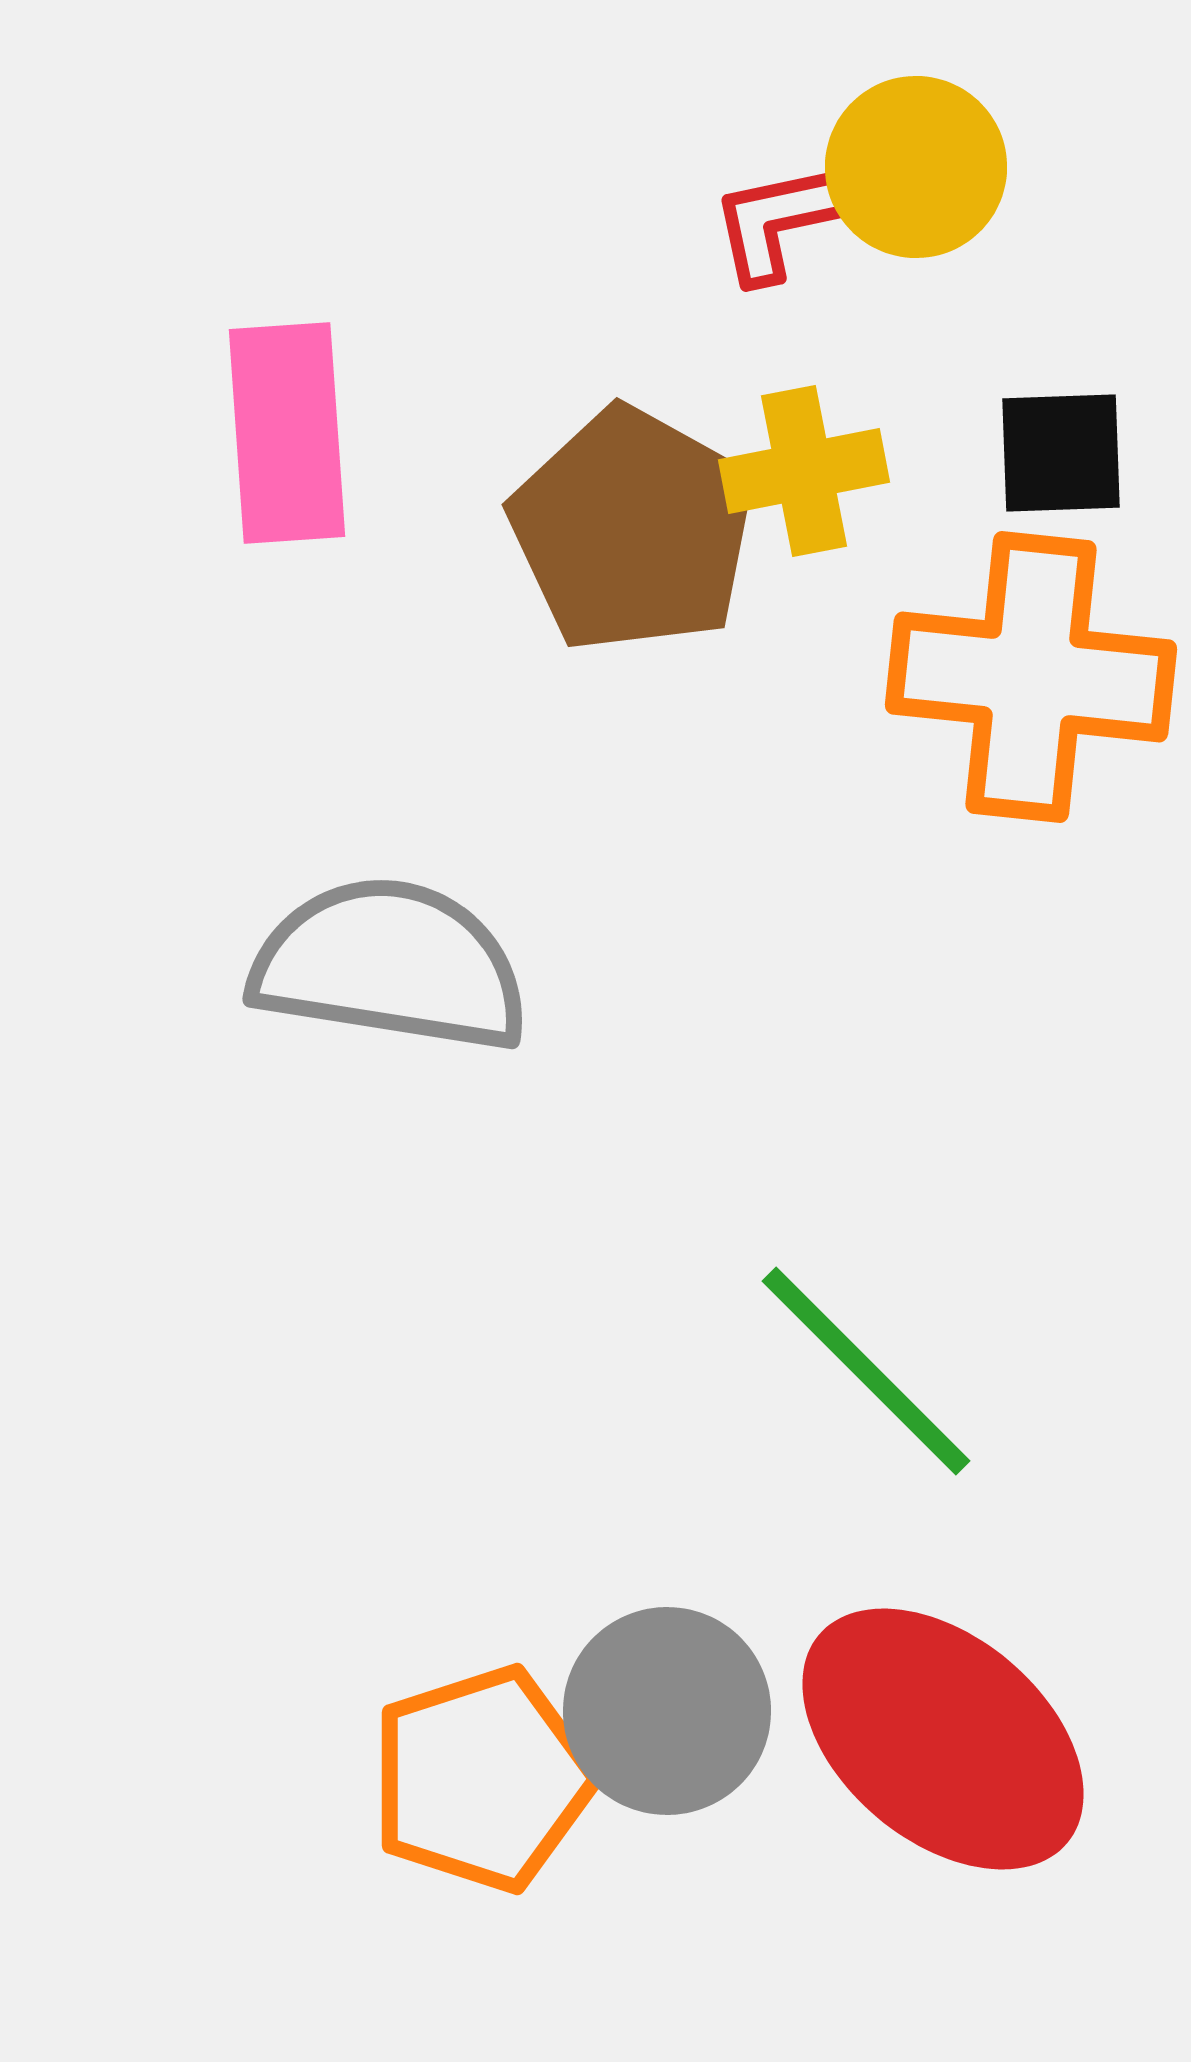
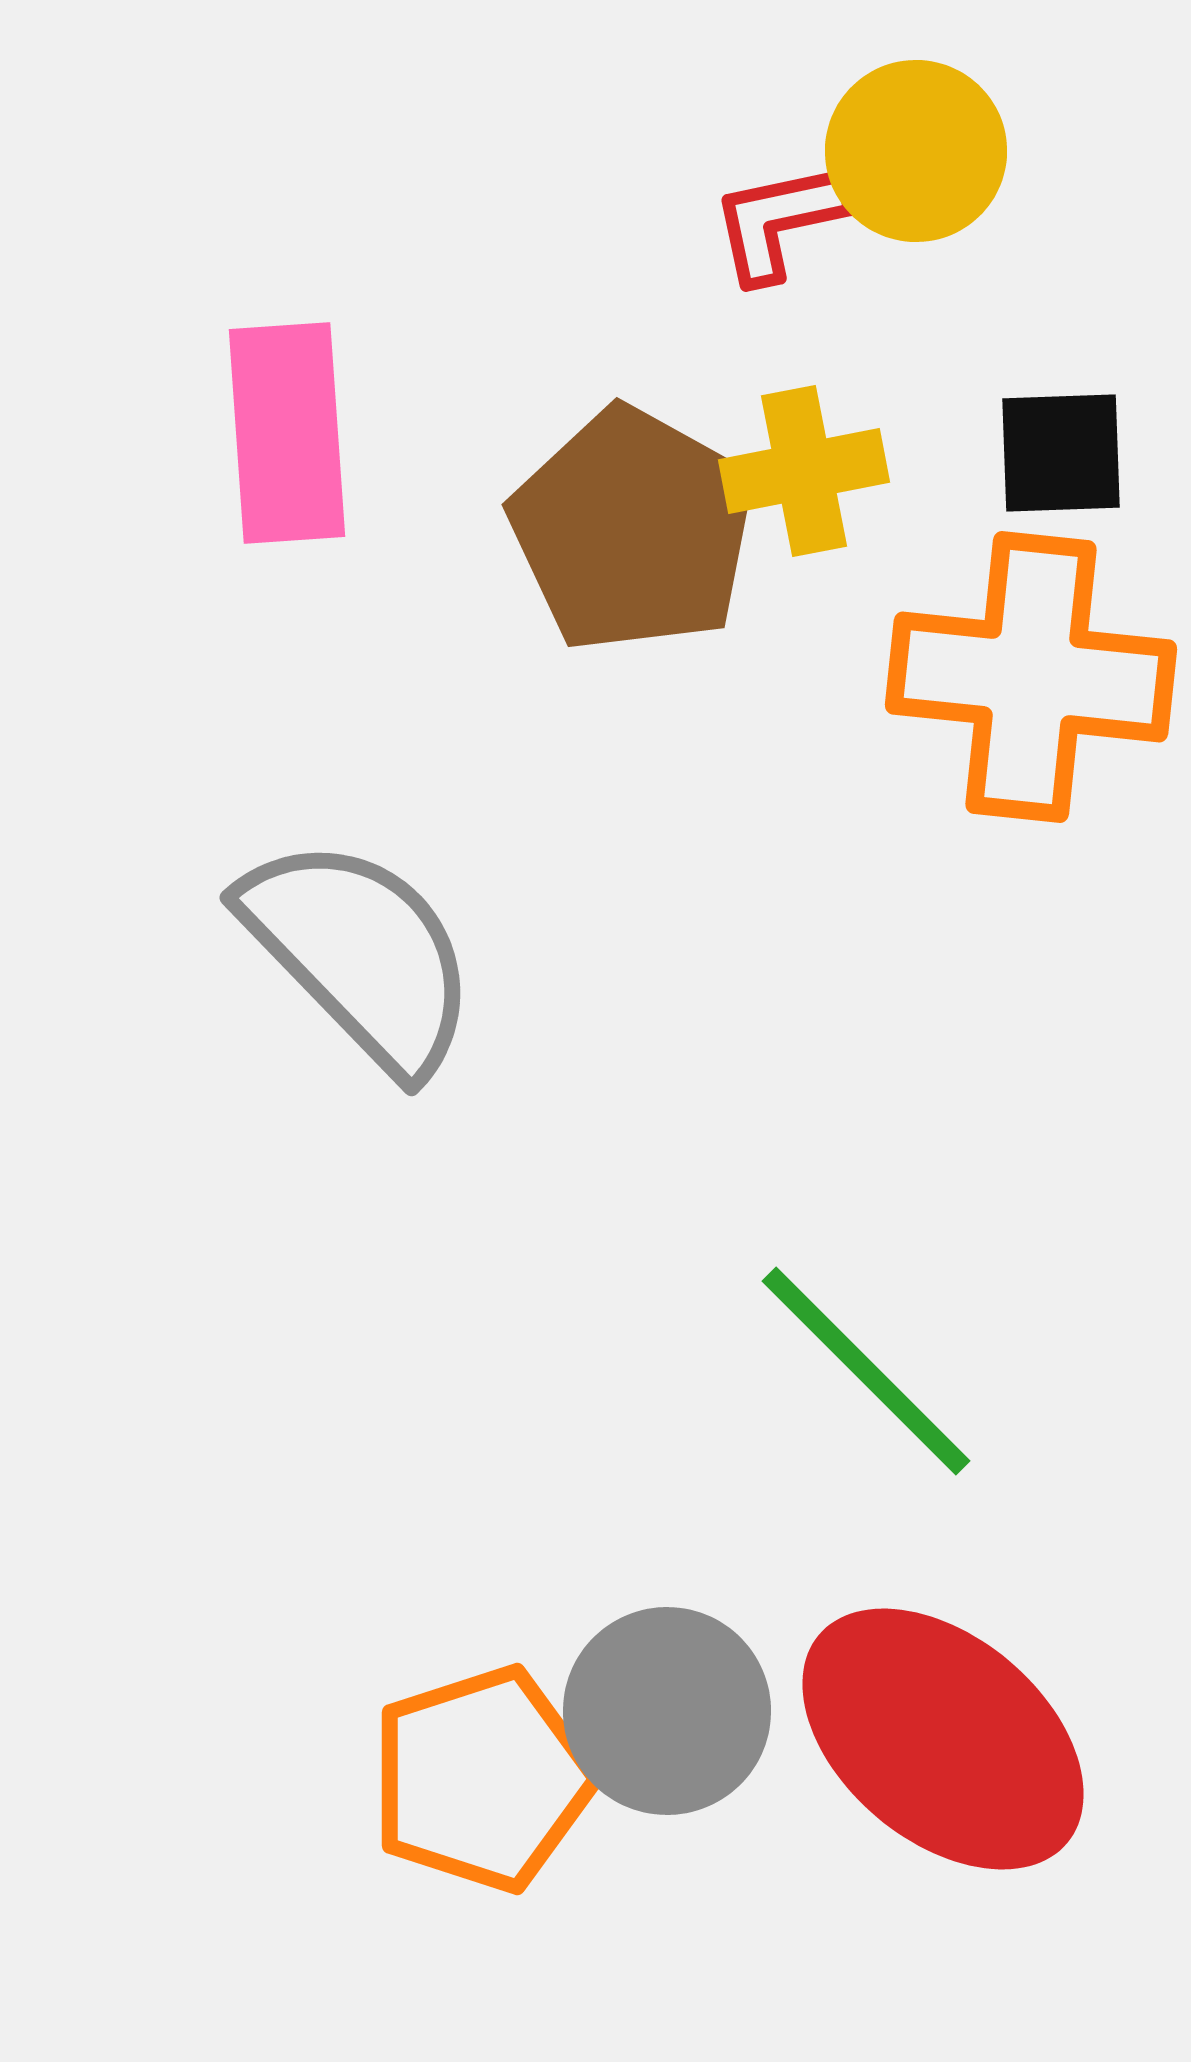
yellow circle: moved 16 px up
gray semicircle: moved 30 px left, 11 px up; rotated 37 degrees clockwise
